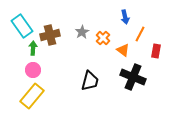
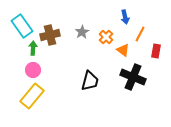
orange cross: moved 3 px right, 1 px up
